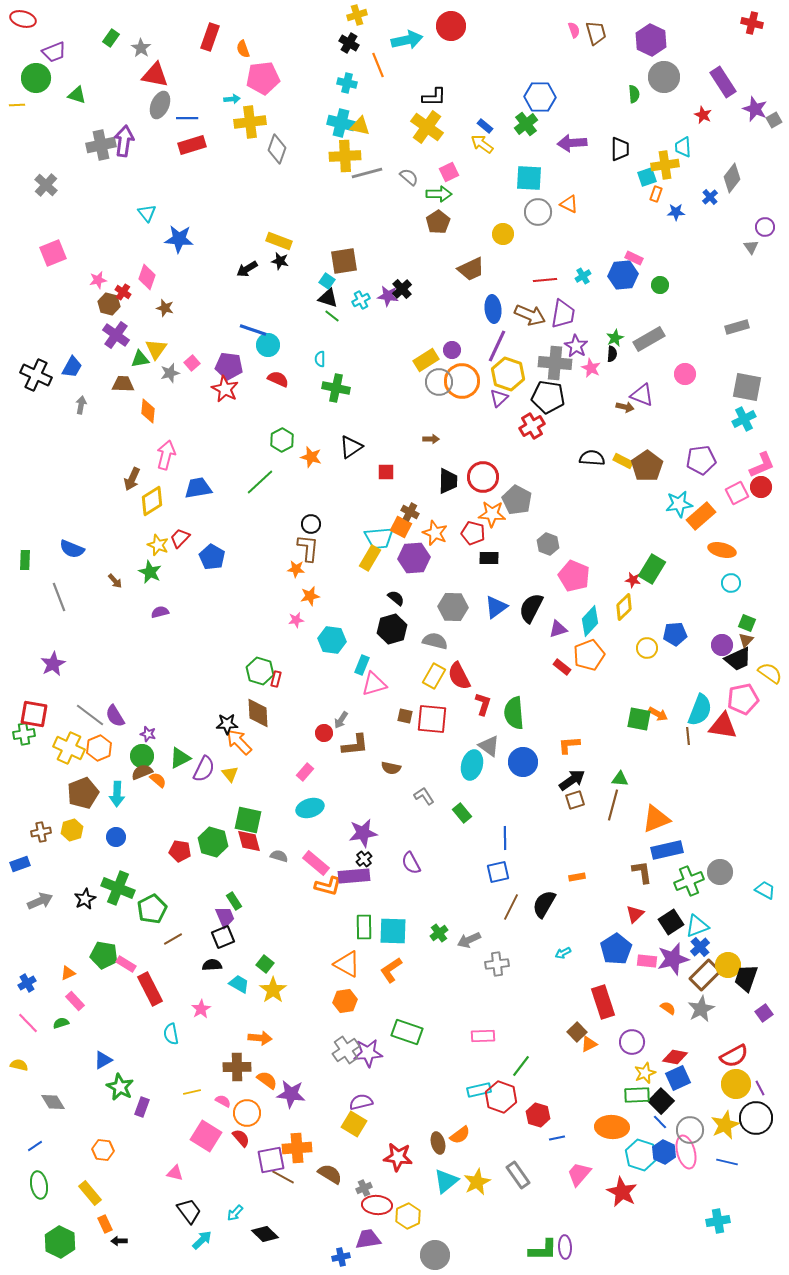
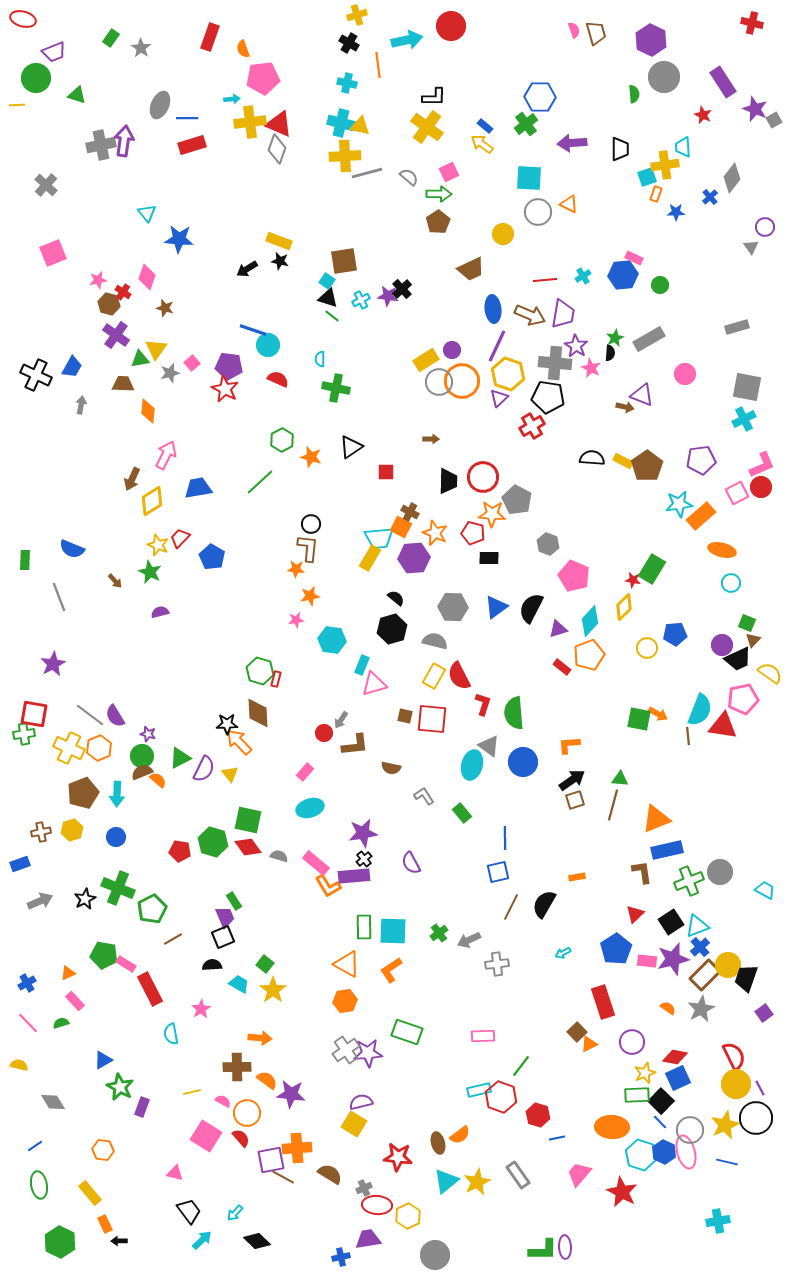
orange line at (378, 65): rotated 15 degrees clockwise
red triangle at (155, 75): moved 124 px right, 49 px down; rotated 12 degrees clockwise
black semicircle at (612, 354): moved 2 px left, 1 px up
pink arrow at (166, 455): rotated 12 degrees clockwise
brown triangle at (746, 640): moved 7 px right
red diamond at (249, 841): moved 1 px left, 6 px down; rotated 20 degrees counterclockwise
orange L-shape at (328, 886): rotated 44 degrees clockwise
red semicircle at (734, 1056): rotated 88 degrees counterclockwise
black diamond at (265, 1234): moved 8 px left, 7 px down
